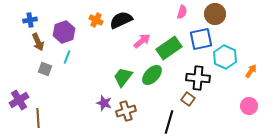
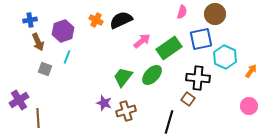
purple hexagon: moved 1 px left, 1 px up
